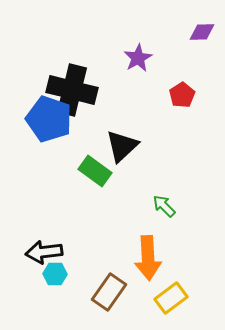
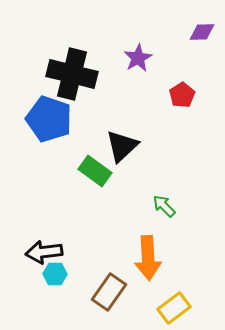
black cross: moved 16 px up
yellow rectangle: moved 3 px right, 10 px down
